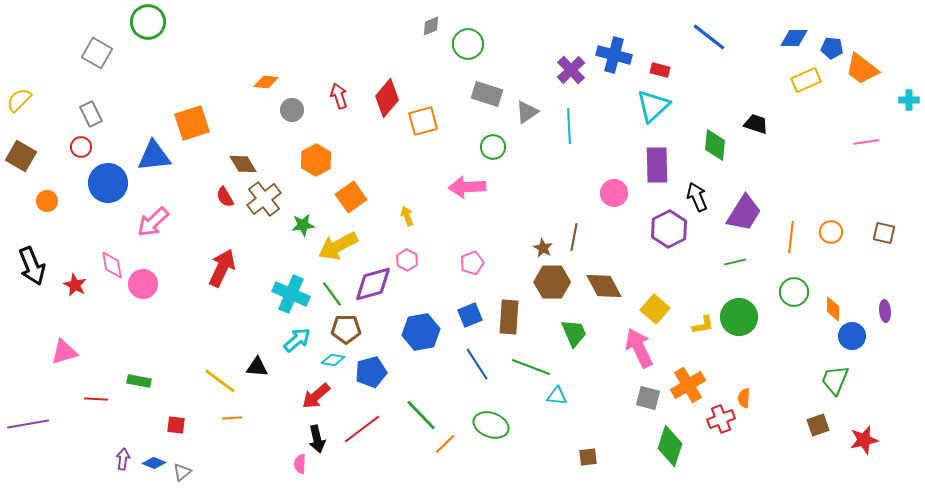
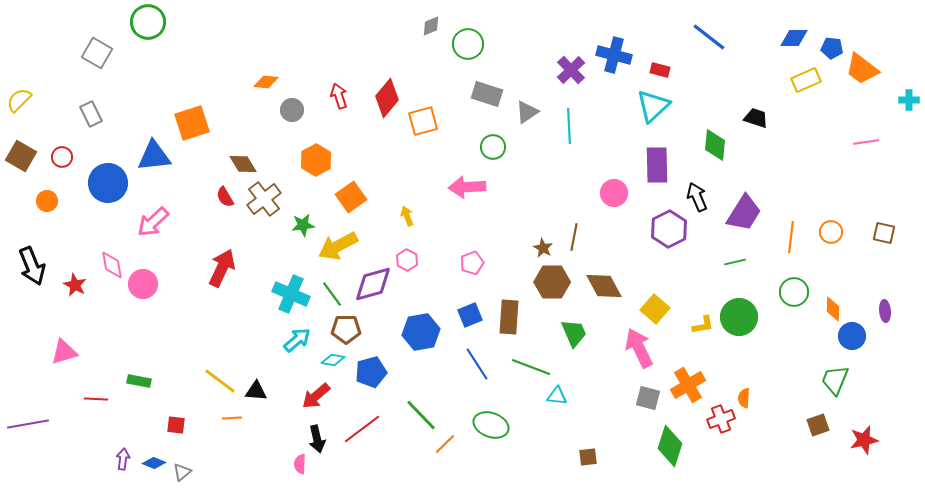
black trapezoid at (756, 124): moved 6 px up
red circle at (81, 147): moved 19 px left, 10 px down
black triangle at (257, 367): moved 1 px left, 24 px down
